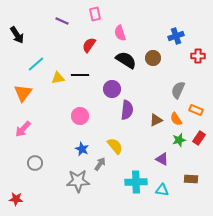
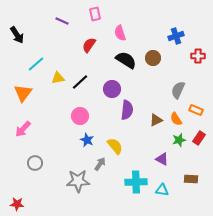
black line: moved 7 px down; rotated 42 degrees counterclockwise
blue star: moved 5 px right, 9 px up
red star: moved 1 px right, 5 px down
